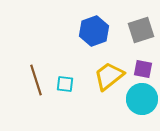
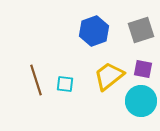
cyan circle: moved 1 px left, 2 px down
